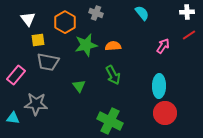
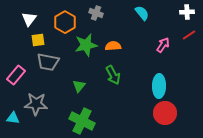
white triangle: moved 1 px right; rotated 14 degrees clockwise
pink arrow: moved 1 px up
green triangle: rotated 16 degrees clockwise
green cross: moved 28 px left
